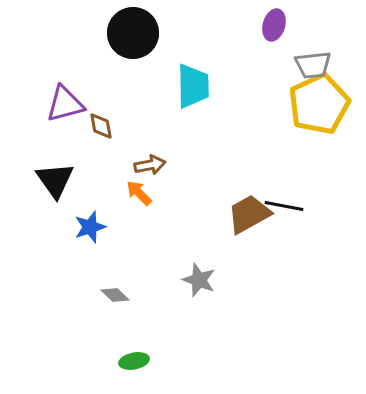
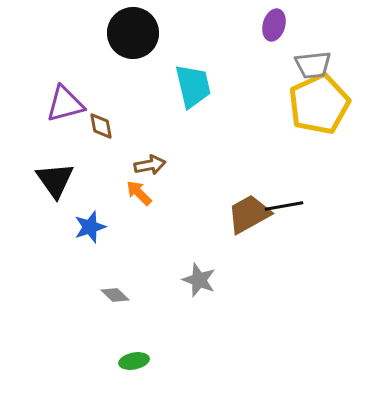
cyan trapezoid: rotated 12 degrees counterclockwise
black line: rotated 21 degrees counterclockwise
